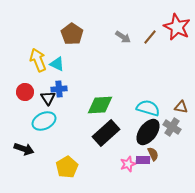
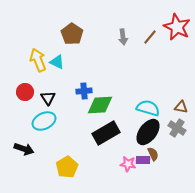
gray arrow: rotated 49 degrees clockwise
cyan triangle: moved 2 px up
blue cross: moved 25 px right, 2 px down
gray cross: moved 5 px right, 1 px down
black rectangle: rotated 12 degrees clockwise
pink star: rotated 28 degrees clockwise
